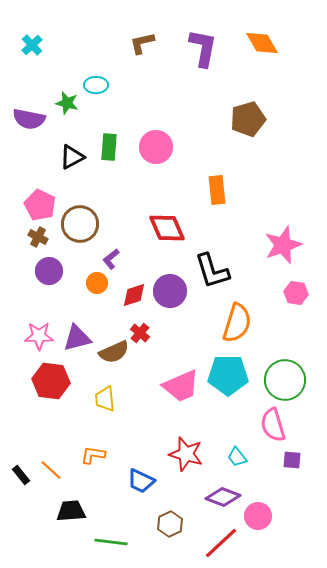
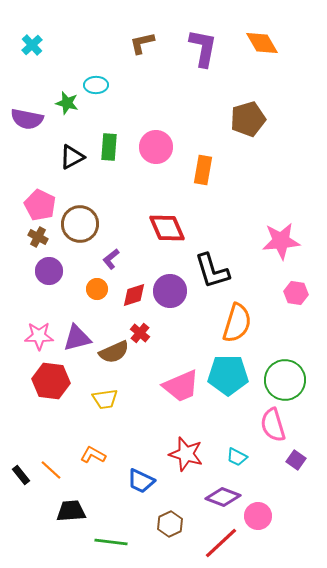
purple semicircle at (29, 119): moved 2 px left
orange rectangle at (217, 190): moved 14 px left, 20 px up; rotated 16 degrees clockwise
pink star at (283, 245): moved 2 px left, 4 px up; rotated 15 degrees clockwise
orange circle at (97, 283): moved 6 px down
yellow trapezoid at (105, 399): rotated 92 degrees counterclockwise
orange L-shape at (93, 455): rotated 20 degrees clockwise
cyan trapezoid at (237, 457): rotated 25 degrees counterclockwise
purple square at (292, 460): moved 4 px right; rotated 30 degrees clockwise
